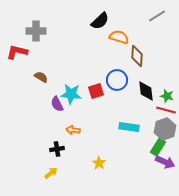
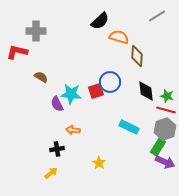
blue circle: moved 7 px left, 2 px down
cyan rectangle: rotated 18 degrees clockwise
